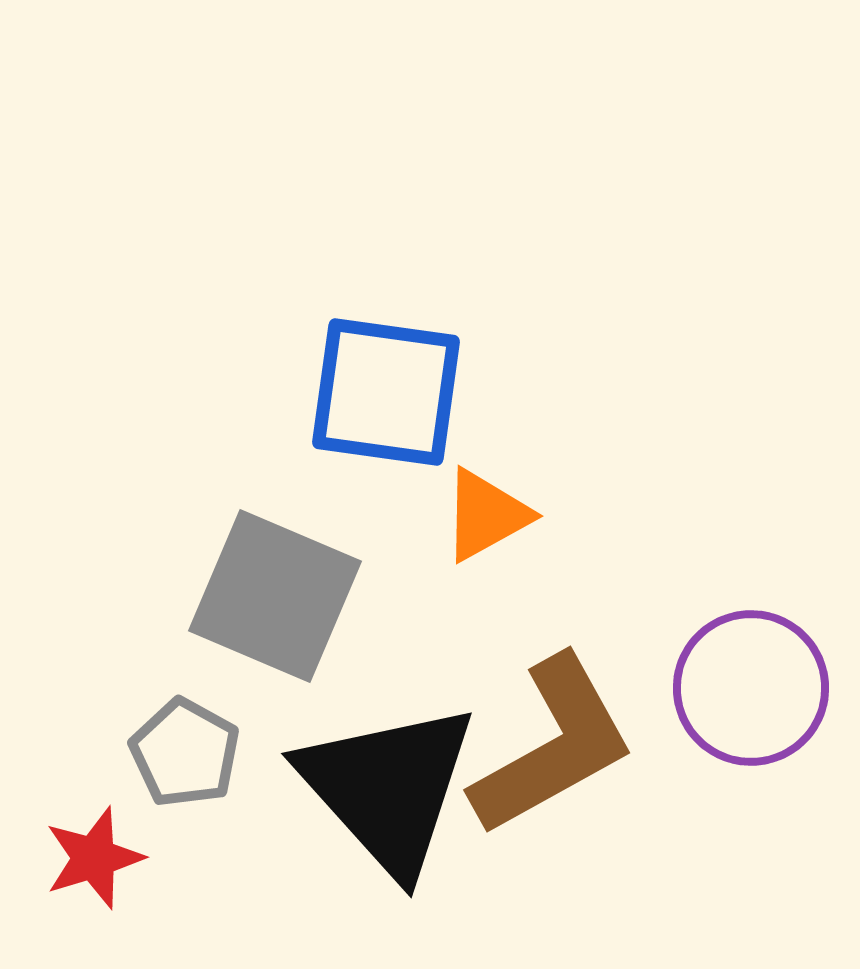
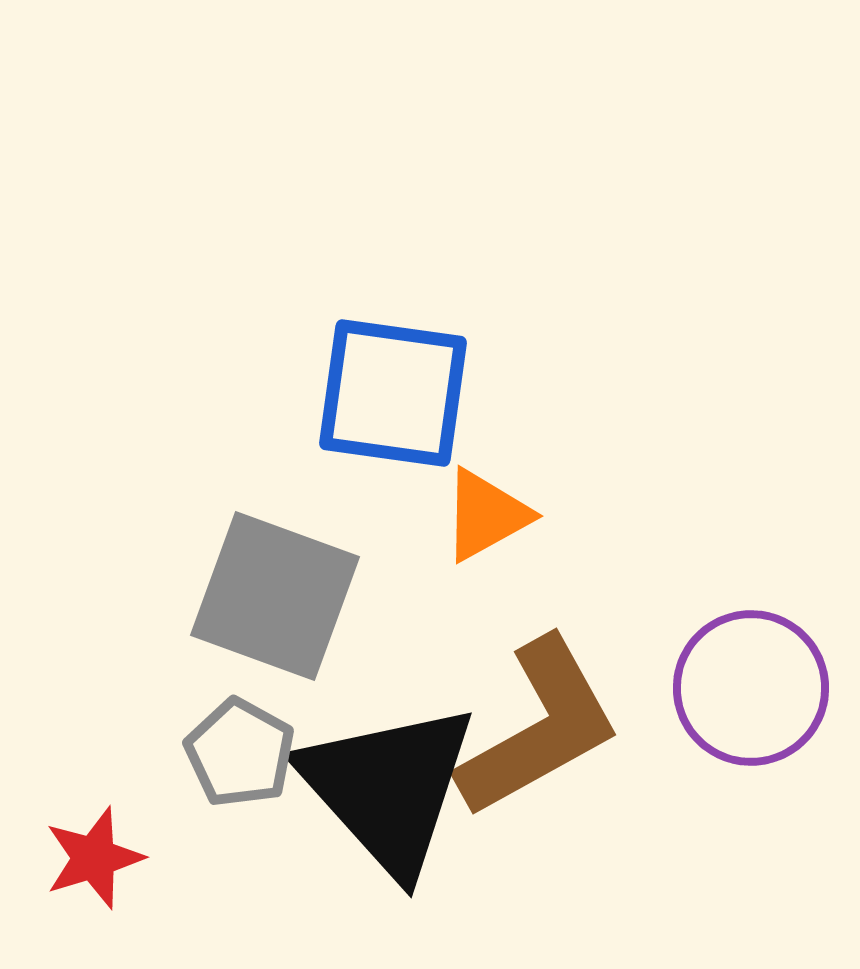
blue square: moved 7 px right, 1 px down
gray square: rotated 3 degrees counterclockwise
brown L-shape: moved 14 px left, 18 px up
gray pentagon: moved 55 px right
